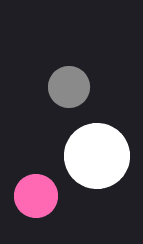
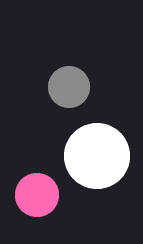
pink circle: moved 1 px right, 1 px up
